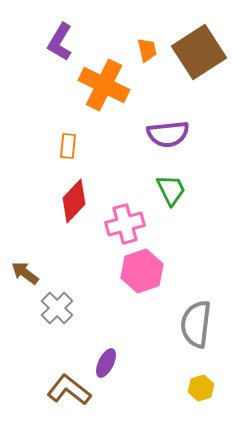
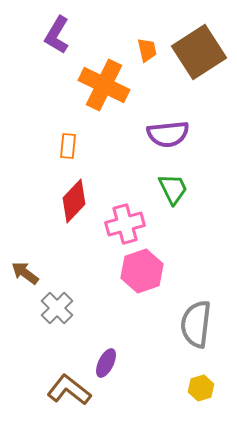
purple L-shape: moved 3 px left, 7 px up
green trapezoid: moved 2 px right, 1 px up
